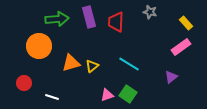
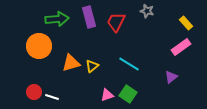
gray star: moved 3 px left, 1 px up
red trapezoid: rotated 25 degrees clockwise
red circle: moved 10 px right, 9 px down
